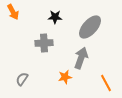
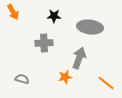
black star: moved 1 px left, 1 px up
gray ellipse: rotated 55 degrees clockwise
gray arrow: moved 2 px left
gray semicircle: rotated 72 degrees clockwise
orange line: rotated 24 degrees counterclockwise
